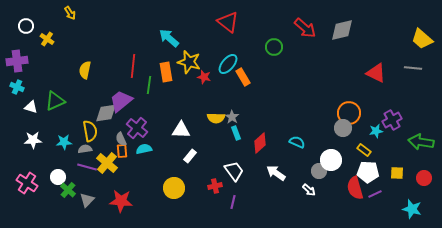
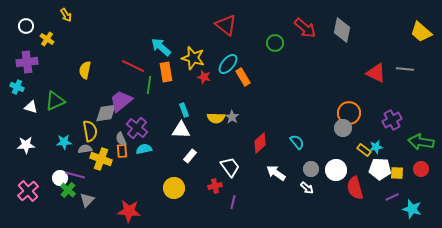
yellow arrow at (70, 13): moved 4 px left, 2 px down
red triangle at (228, 22): moved 2 px left, 3 px down
gray diamond at (342, 30): rotated 65 degrees counterclockwise
cyan arrow at (169, 38): moved 8 px left, 9 px down
yellow trapezoid at (422, 39): moved 1 px left, 7 px up
green circle at (274, 47): moved 1 px right, 4 px up
purple cross at (17, 61): moved 10 px right, 1 px down
yellow star at (189, 62): moved 4 px right, 4 px up
red line at (133, 66): rotated 70 degrees counterclockwise
gray line at (413, 68): moved 8 px left, 1 px down
cyan star at (376, 131): moved 16 px down
cyan rectangle at (236, 133): moved 52 px left, 23 px up
white star at (33, 140): moved 7 px left, 5 px down
cyan semicircle at (297, 142): rotated 28 degrees clockwise
white circle at (331, 160): moved 5 px right, 10 px down
yellow cross at (107, 163): moved 6 px left, 4 px up; rotated 20 degrees counterclockwise
purple line at (87, 167): moved 12 px left, 8 px down
white trapezoid at (234, 171): moved 4 px left, 4 px up
gray circle at (319, 171): moved 8 px left, 2 px up
white pentagon at (368, 172): moved 12 px right, 3 px up
white circle at (58, 177): moved 2 px right, 1 px down
red circle at (424, 178): moved 3 px left, 9 px up
pink cross at (27, 183): moved 1 px right, 8 px down; rotated 15 degrees clockwise
white arrow at (309, 190): moved 2 px left, 2 px up
purple line at (375, 194): moved 17 px right, 3 px down
red star at (121, 201): moved 8 px right, 10 px down
